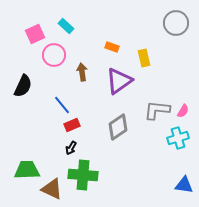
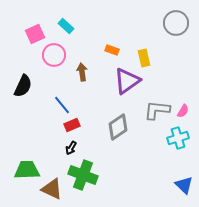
orange rectangle: moved 3 px down
purple triangle: moved 8 px right
green cross: rotated 16 degrees clockwise
blue triangle: rotated 36 degrees clockwise
